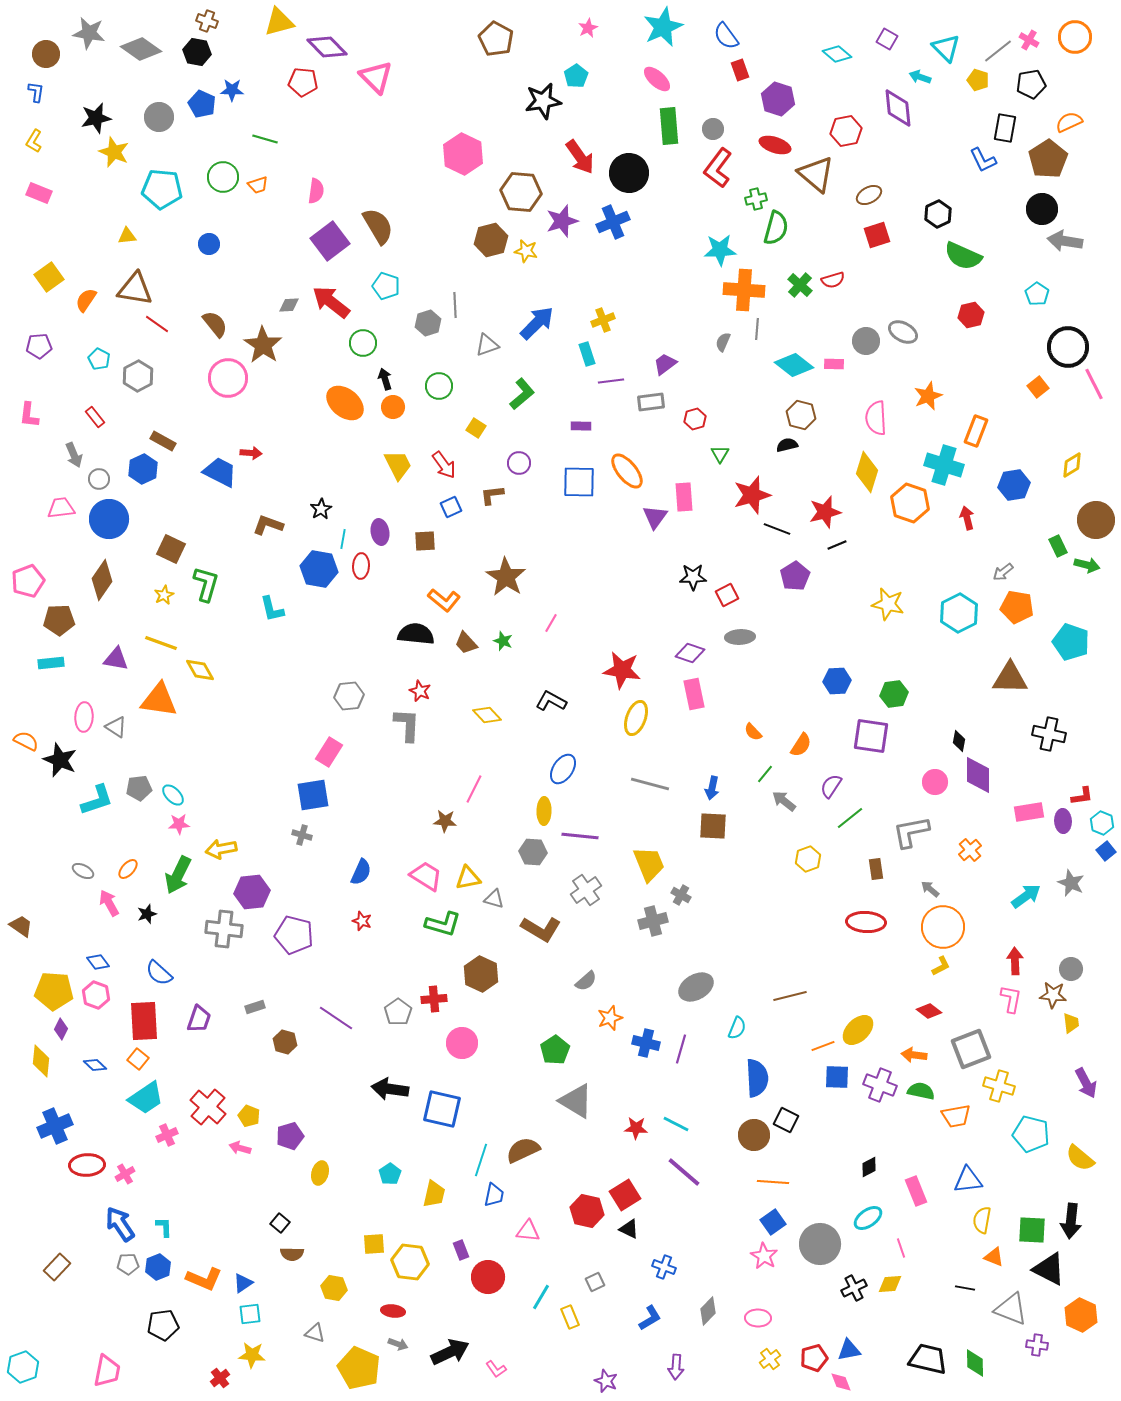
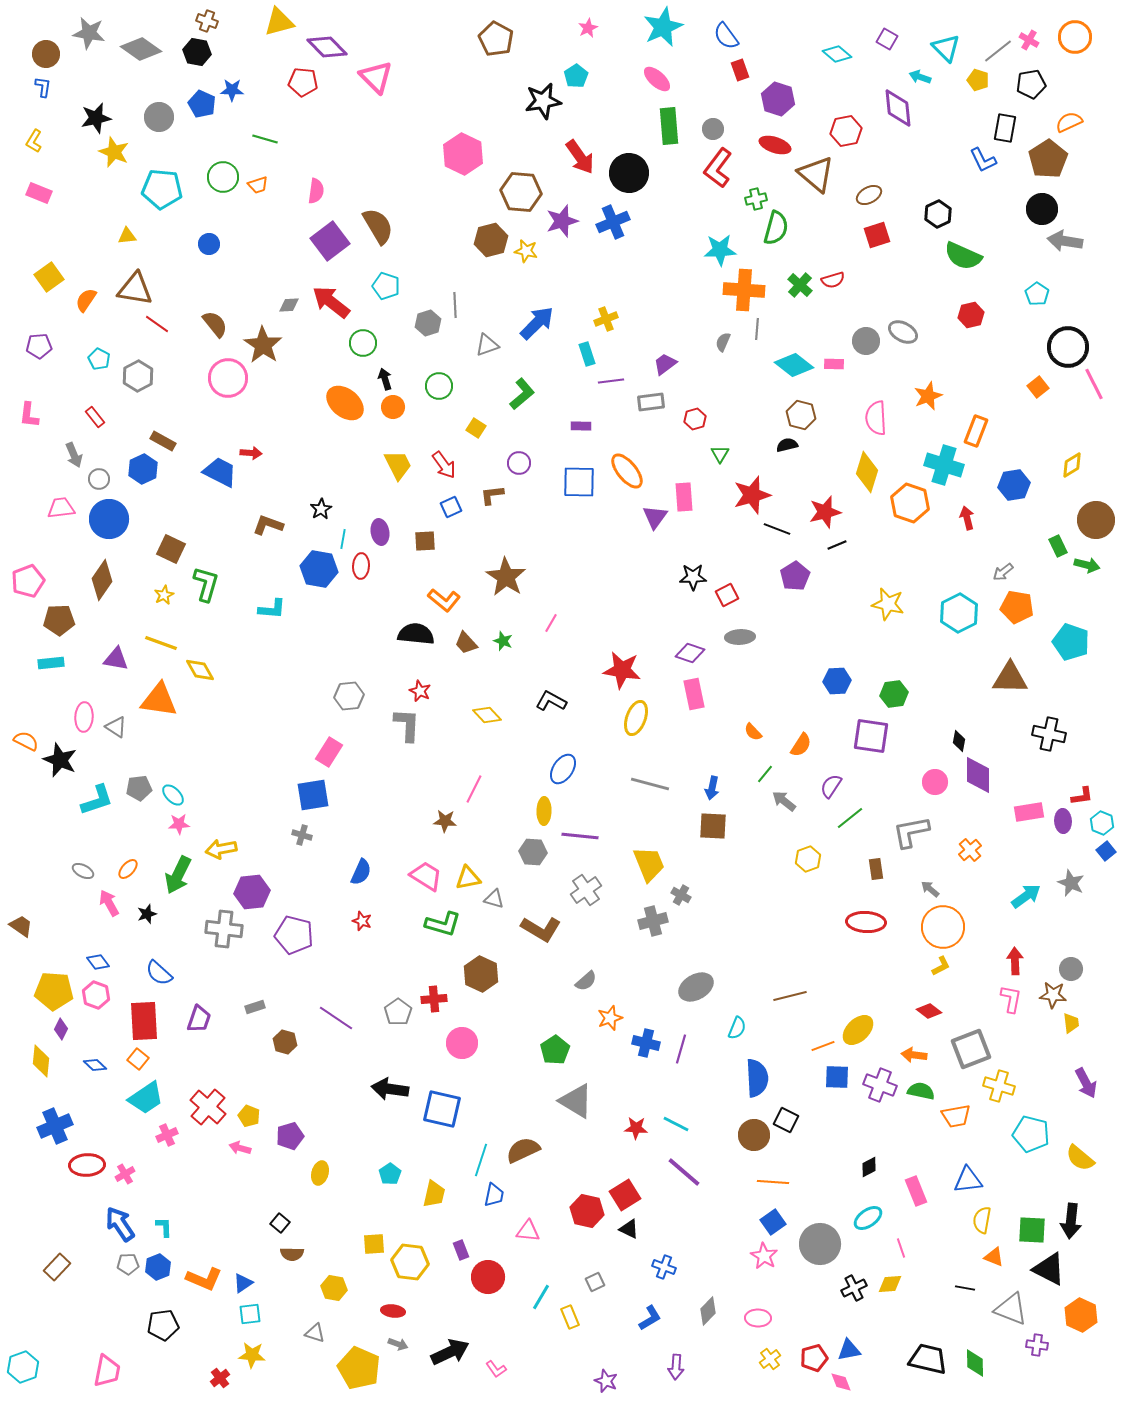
blue L-shape at (36, 92): moved 7 px right, 5 px up
yellow cross at (603, 320): moved 3 px right, 1 px up
cyan L-shape at (272, 609): rotated 72 degrees counterclockwise
